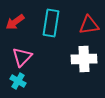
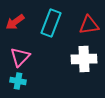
cyan rectangle: rotated 12 degrees clockwise
pink triangle: moved 2 px left
cyan cross: rotated 21 degrees counterclockwise
